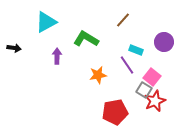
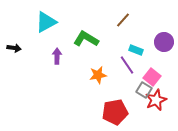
red star: moved 1 px right, 1 px up
